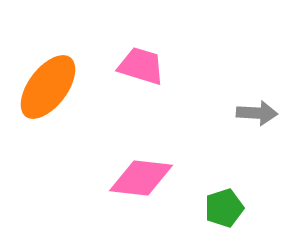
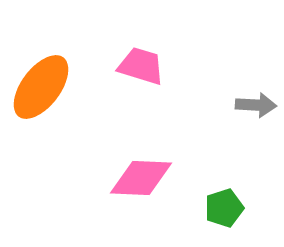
orange ellipse: moved 7 px left
gray arrow: moved 1 px left, 8 px up
pink diamond: rotated 4 degrees counterclockwise
